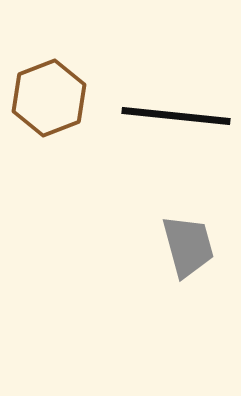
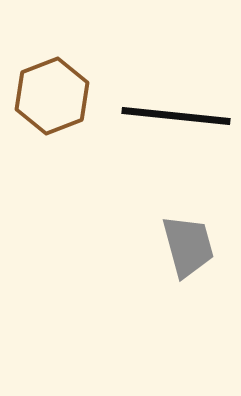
brown hexagon: moved 3 px right, 2 px up
